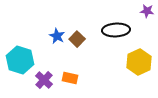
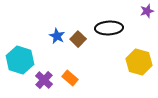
purple star: rotated 24 degrees counterclockwise
black ellipse: moved 7 px left, 2 px up
brown square: moved 1 px right
yellow hexagon: rotated 20 degrees counterclockwise
orange rectangle: rotated 28 degrees clockwise
